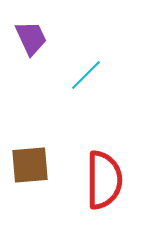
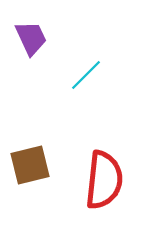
brown square: rotated 9 degrees counterclockwise
red semicircle: rotated 6 degrees clockwise
